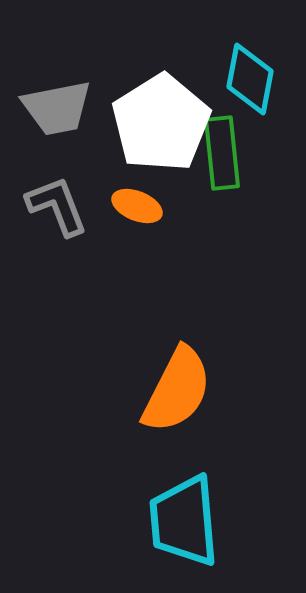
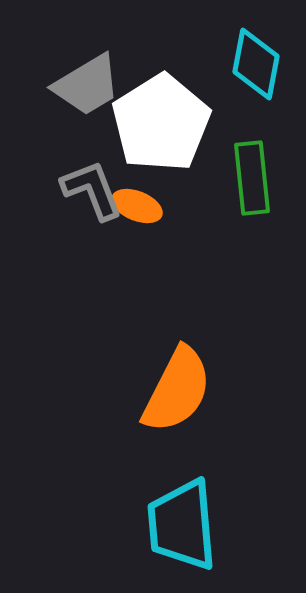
cyan diamond: moved 6 px right, 15 px up
gray trapezoid: moved 30 px right, 23 px up; rotated 20 degrees counterclockwise
green rectangle: moved 30 px right, 25 px down
gray L-shape: moved 35 px right, 16 px up
cyan trapezoid: moved 2 px left, 4 px down
